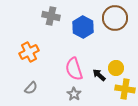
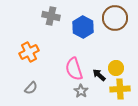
yellow cross: moved 5 px left; rotated 12 degrees counterclockwise
gray star: moved 7 px right, 3 px up
